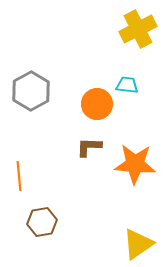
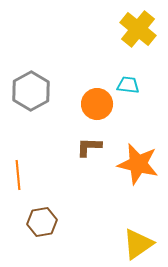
yellow cross: rotated 24 degrees counterclockwise
cyan trapezoid: moved 1 px right
orange star: moved 3 px right; rotated 9 degrees clockwise
orange line: moved 1 px left, 1 px up
